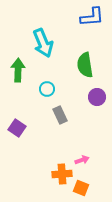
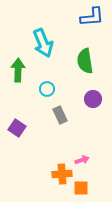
green semicircle: moved 4 px up
purple circle: moved 4 px left, 2 px down
orange square: rotated 21 degrees counterclockwise
